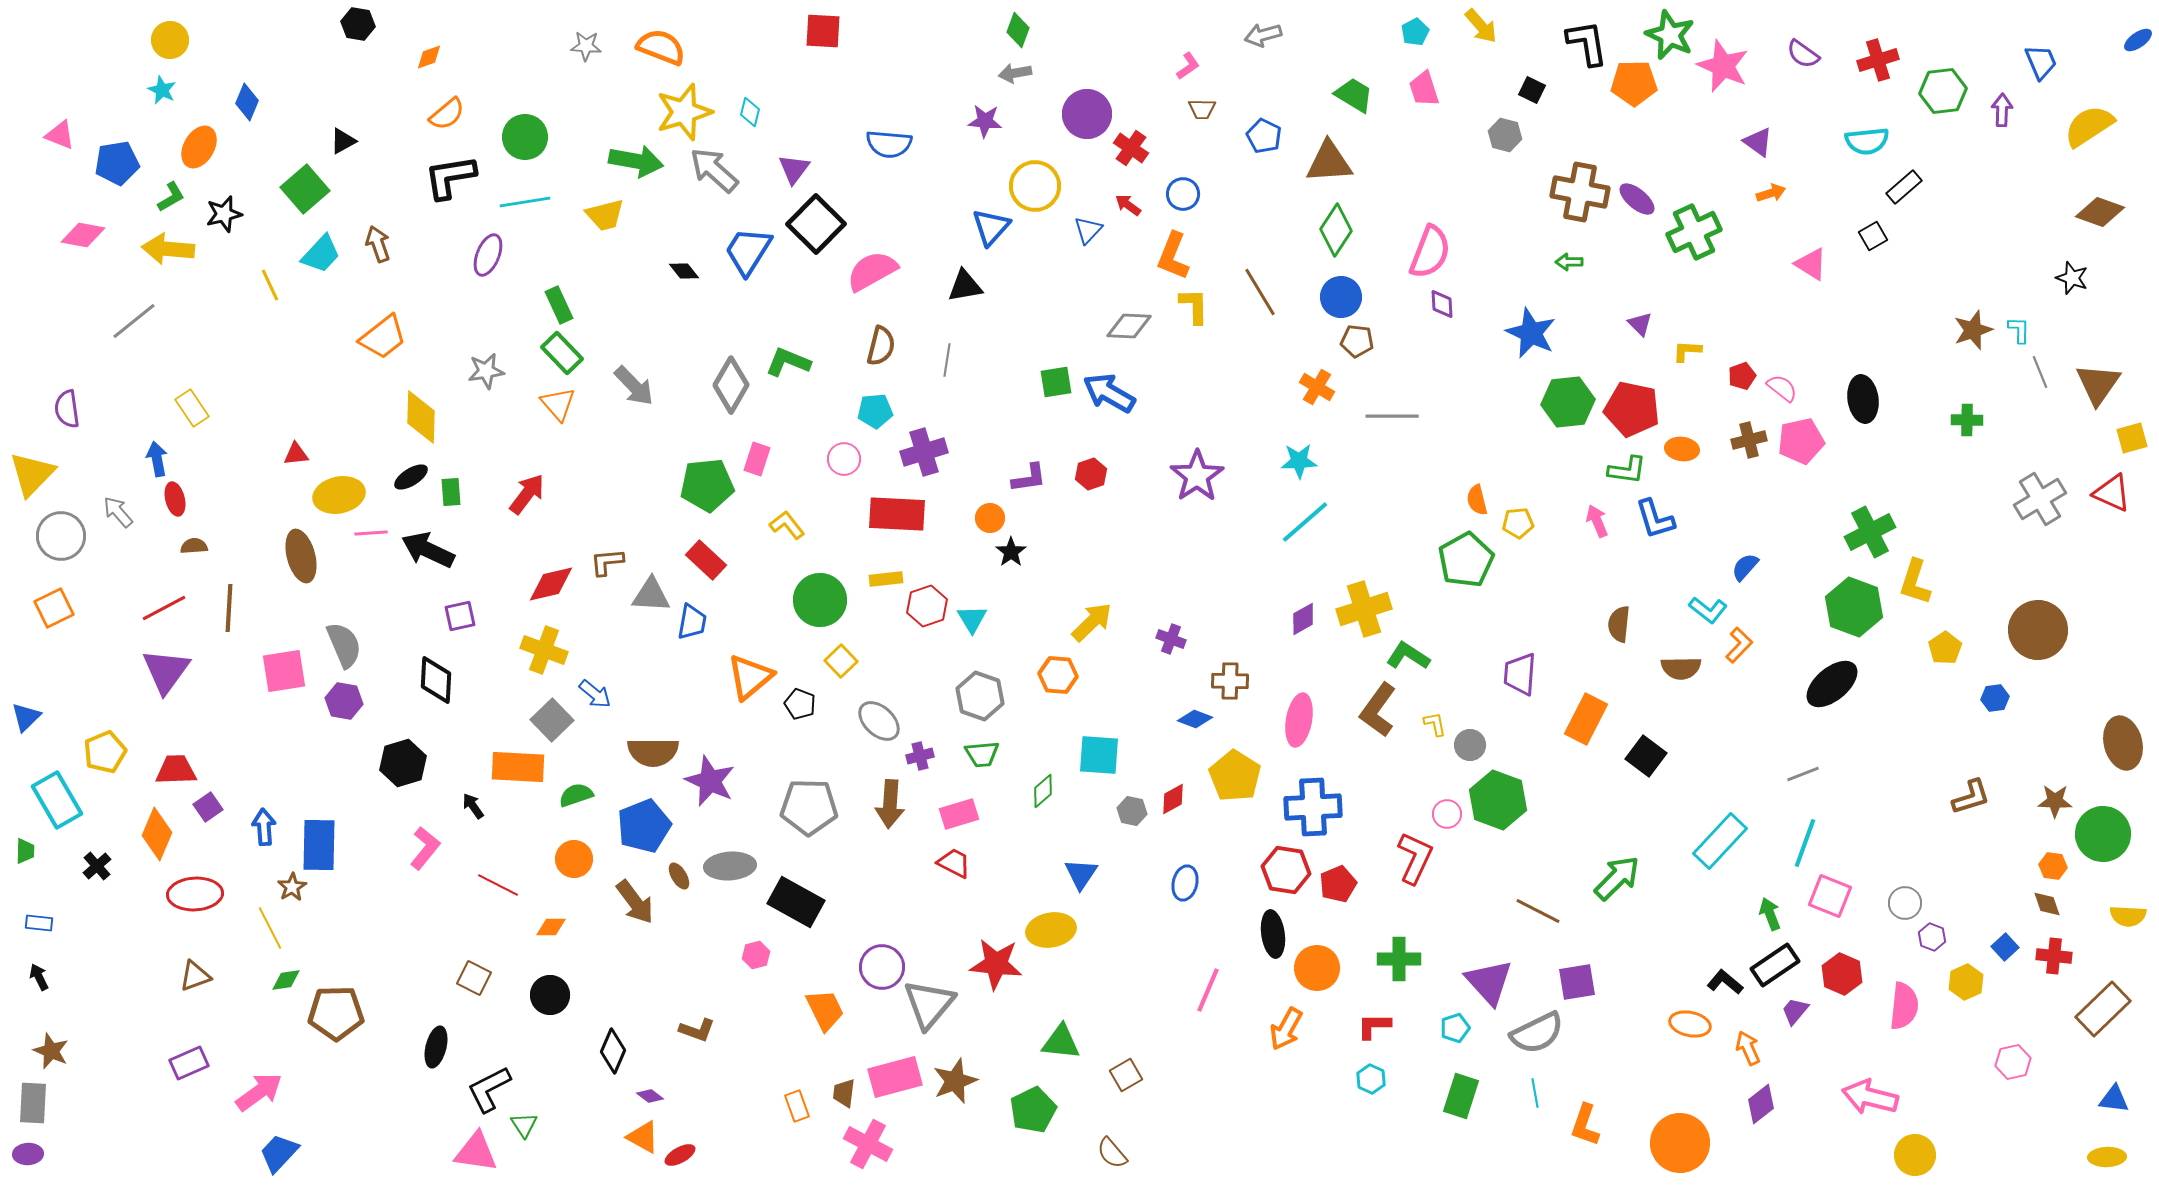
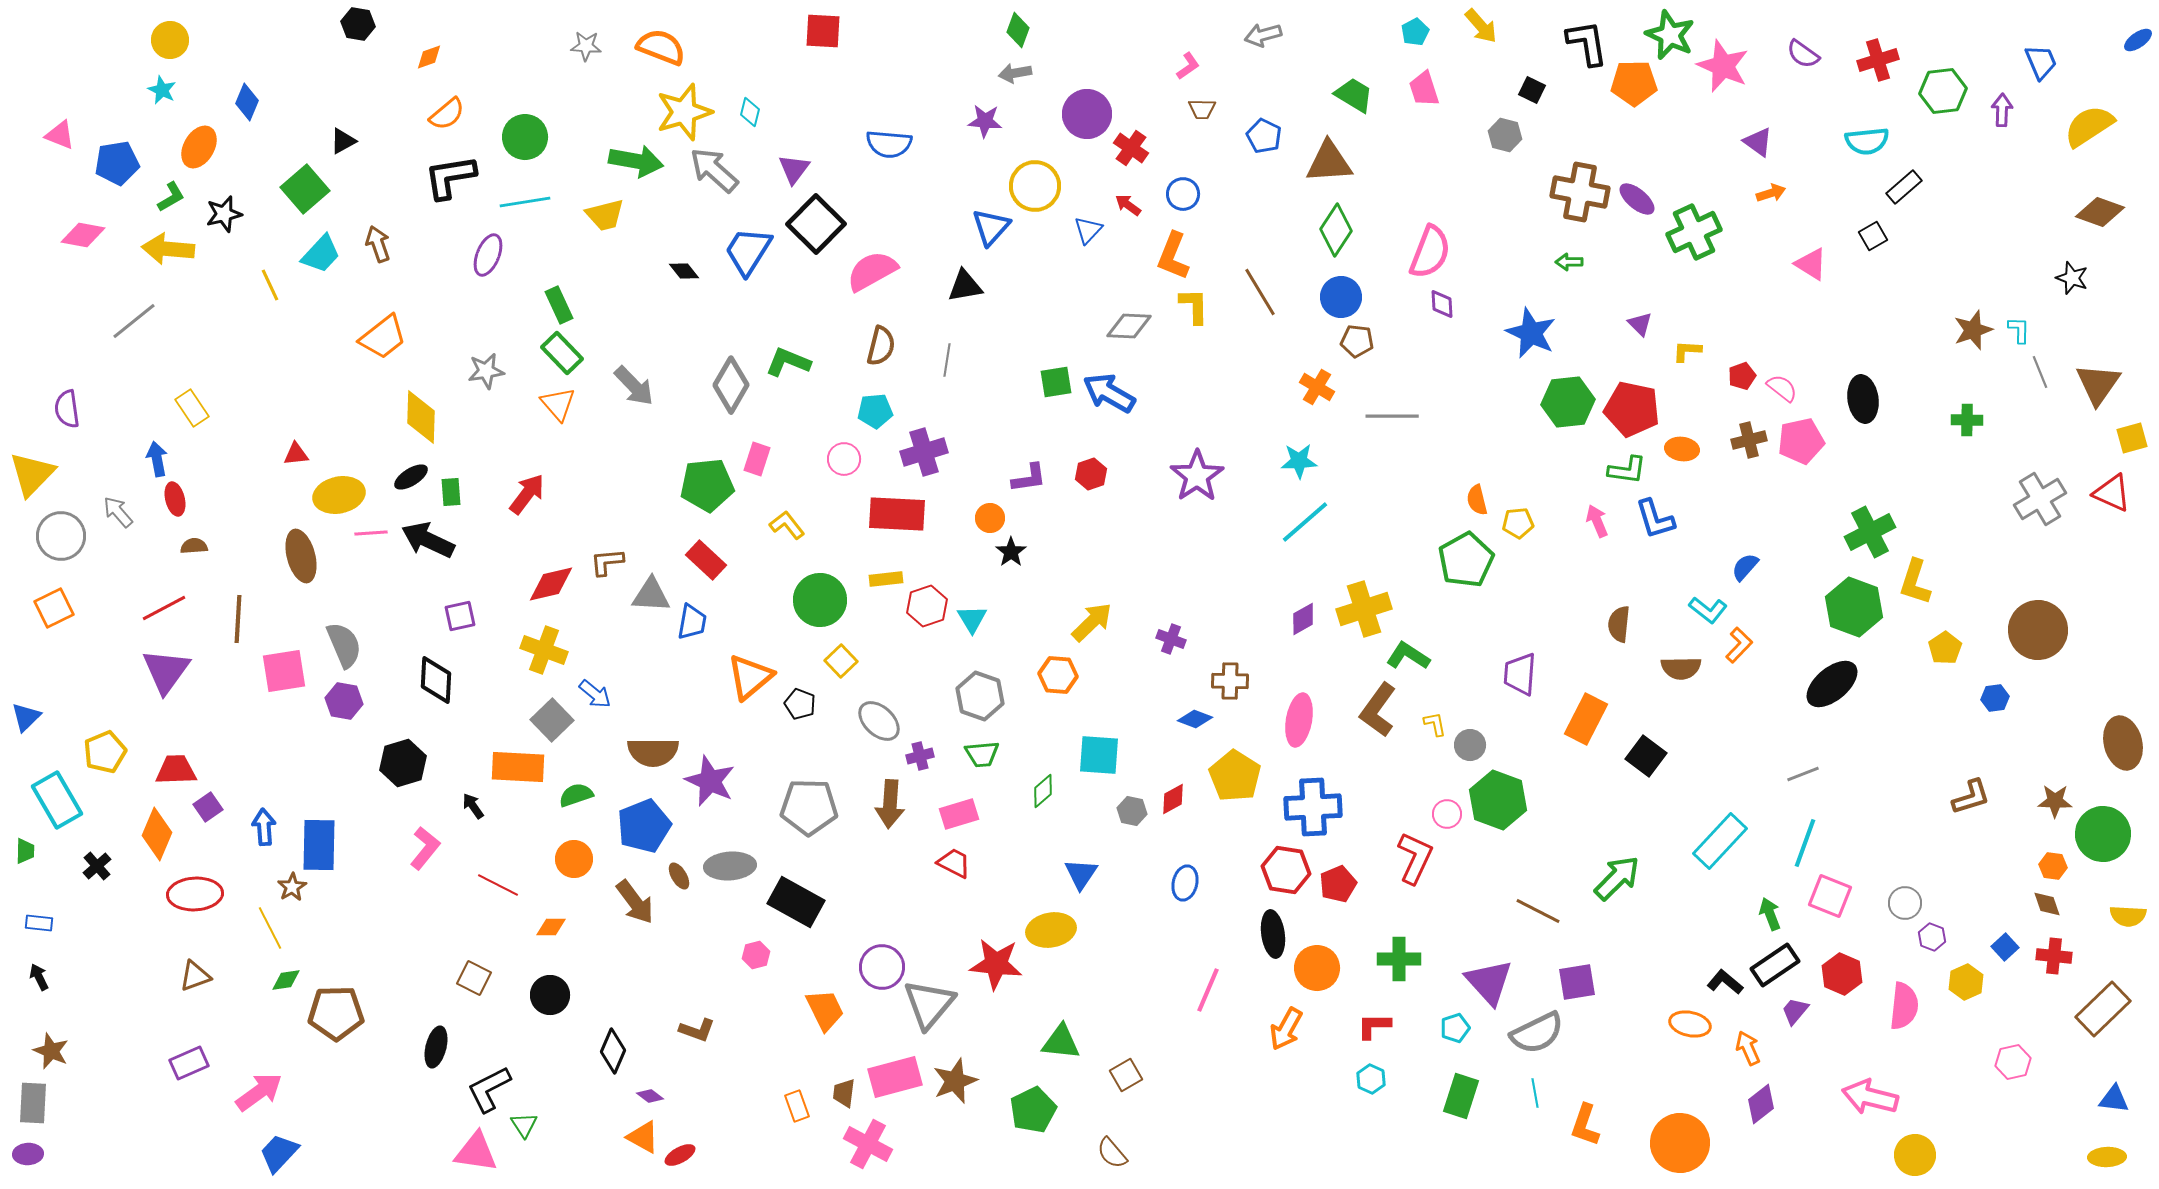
black arrow at (428, 550): moved 10 px up
brown line at (229, 608): moved 9 px right, 11 px down
